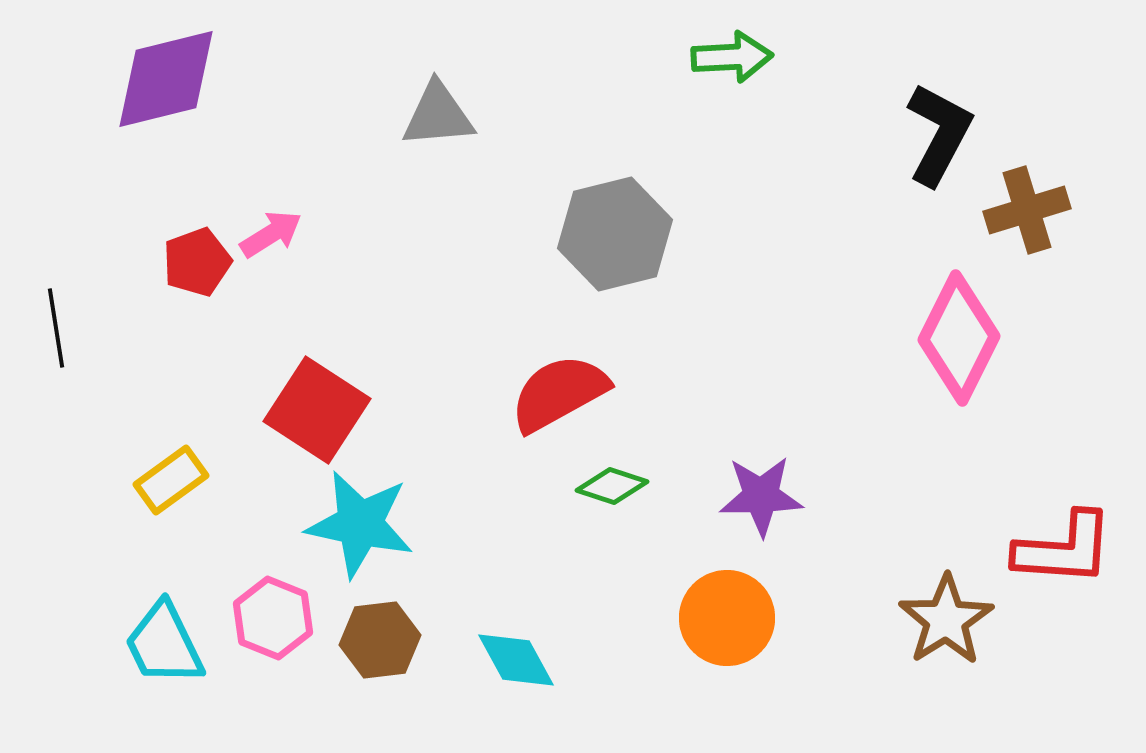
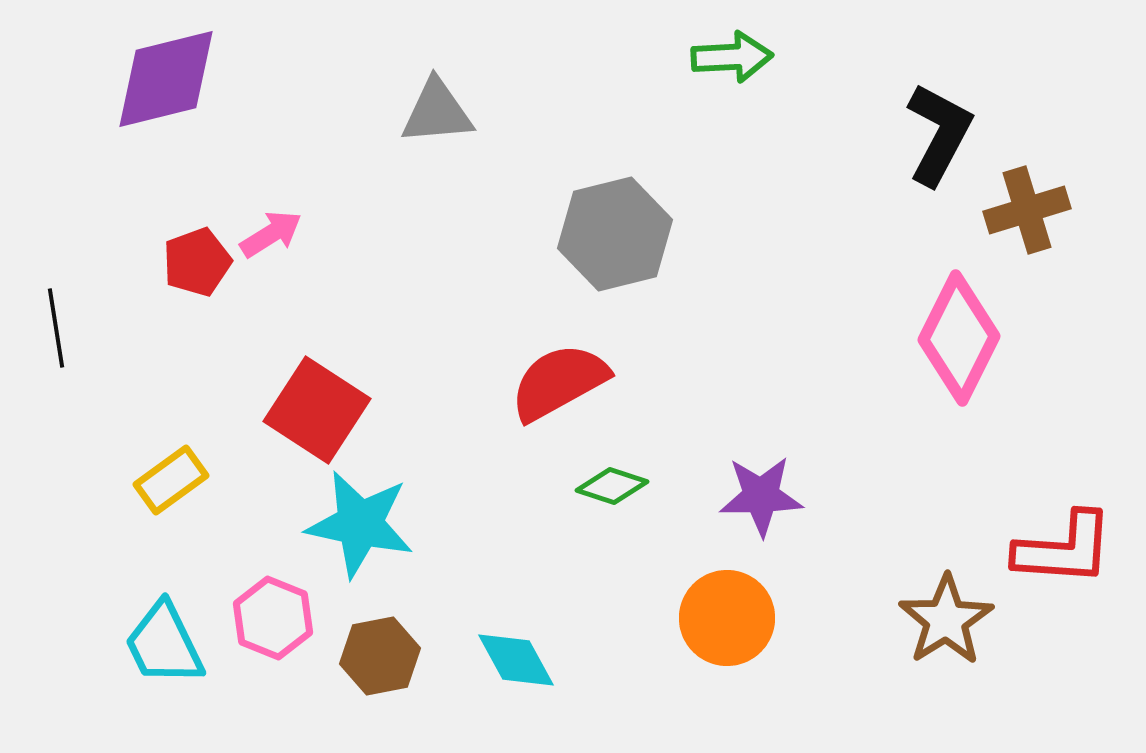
gray triangle: moved 1 px left, 3 px up
red semicircle: moved 11 px up
brown hexagon: moved 16 px down; rotated 4 degrees counterclockwise
